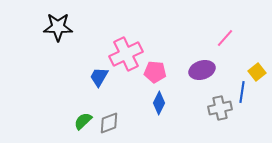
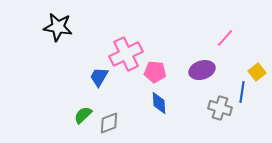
black star: rotated 8 degrees clockwise
blue diamond: rotated 30 degrees counterclockwise
gray cross: rotated 30 degrees clockwise
green semicircle: moved 6 px up
